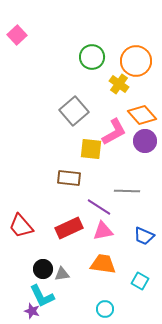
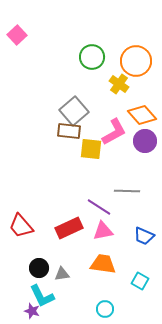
brown rectangle: moved 47 px up
black circle: moved 4 px left, 1 px up
